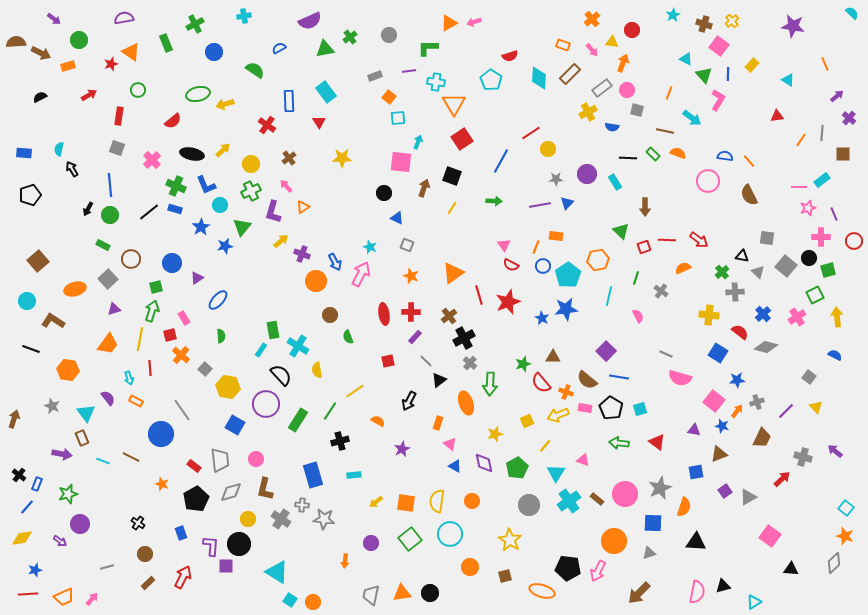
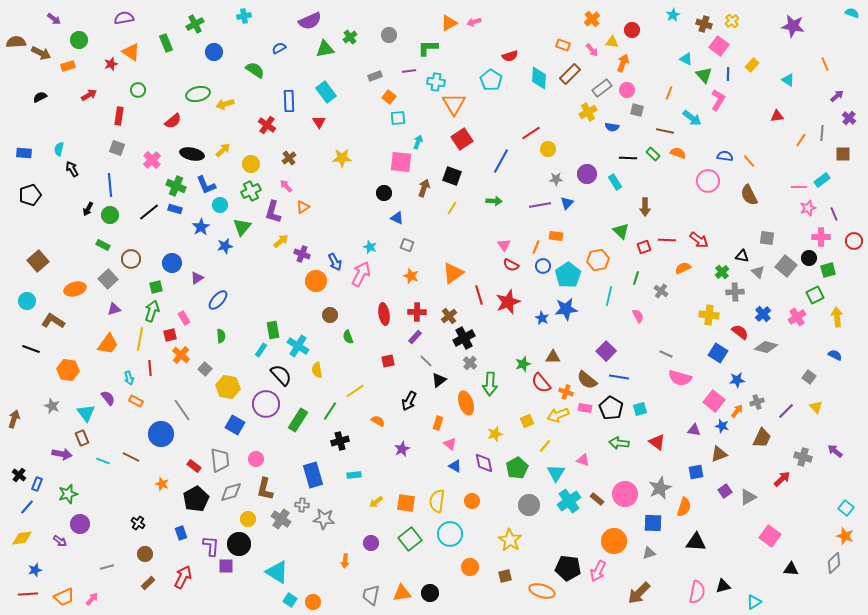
cyan semicircle at (852, 13): rotated 24 degrees counterclockwise
red cross at (411, 312): moved 6 px right
